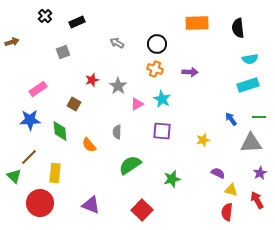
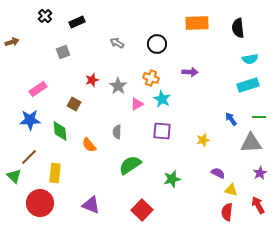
orange cross: moved 4 px left, 9 px down
red arrow: moved 1 px right, 5 px down
